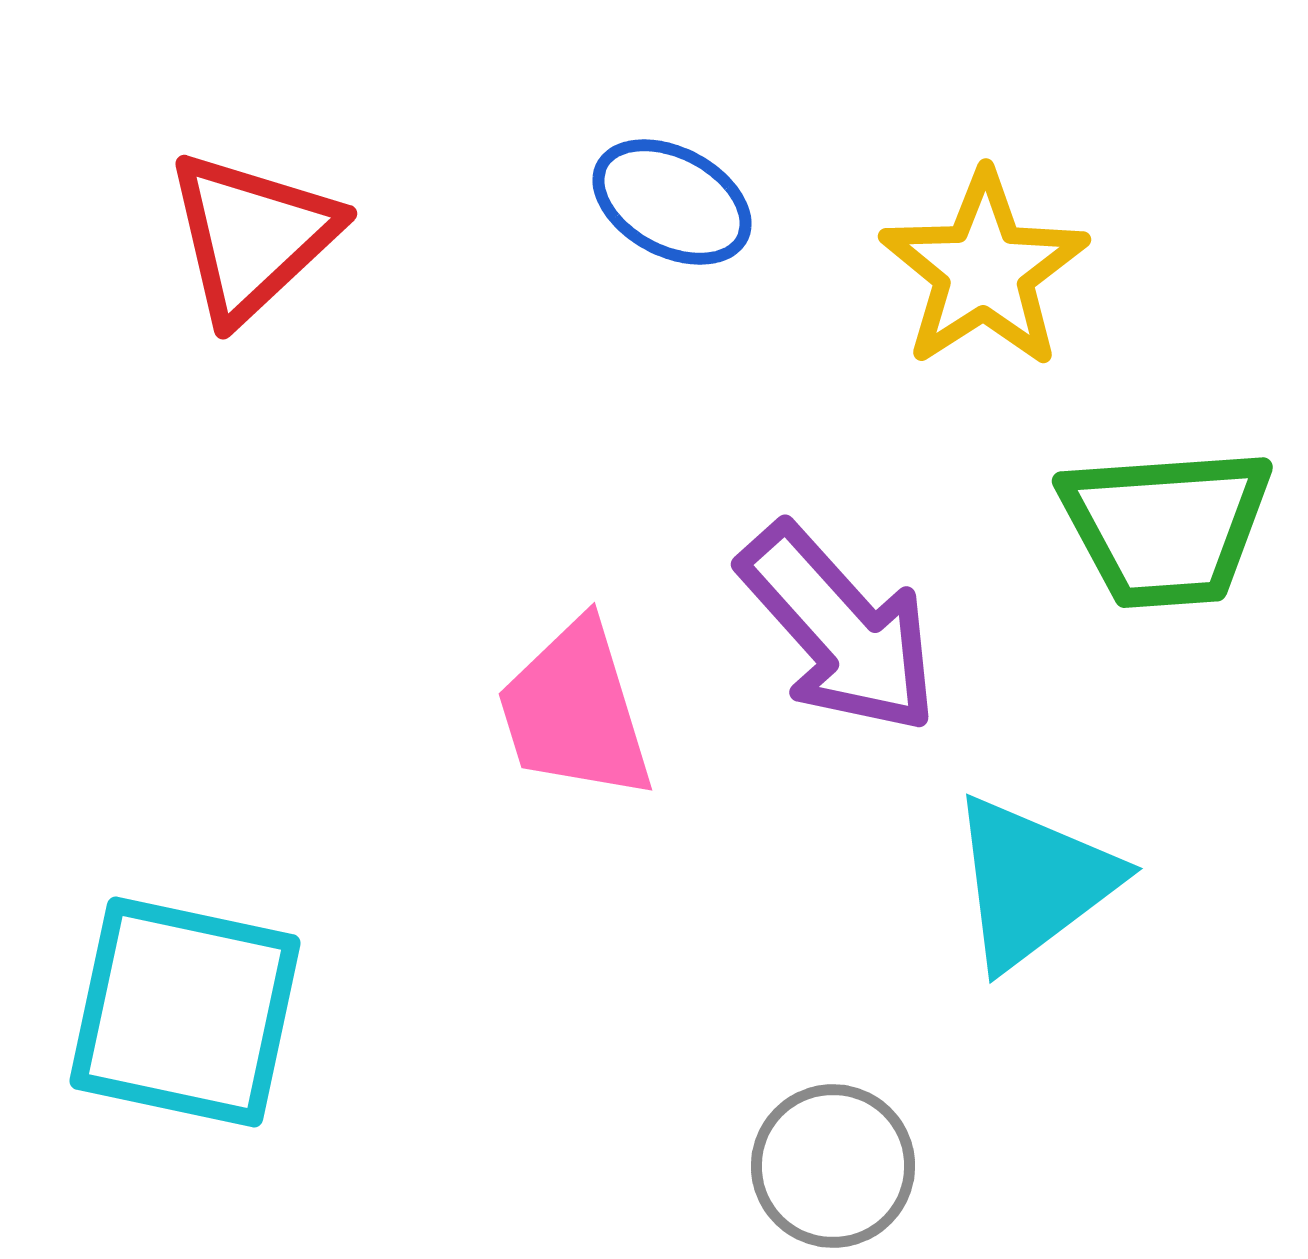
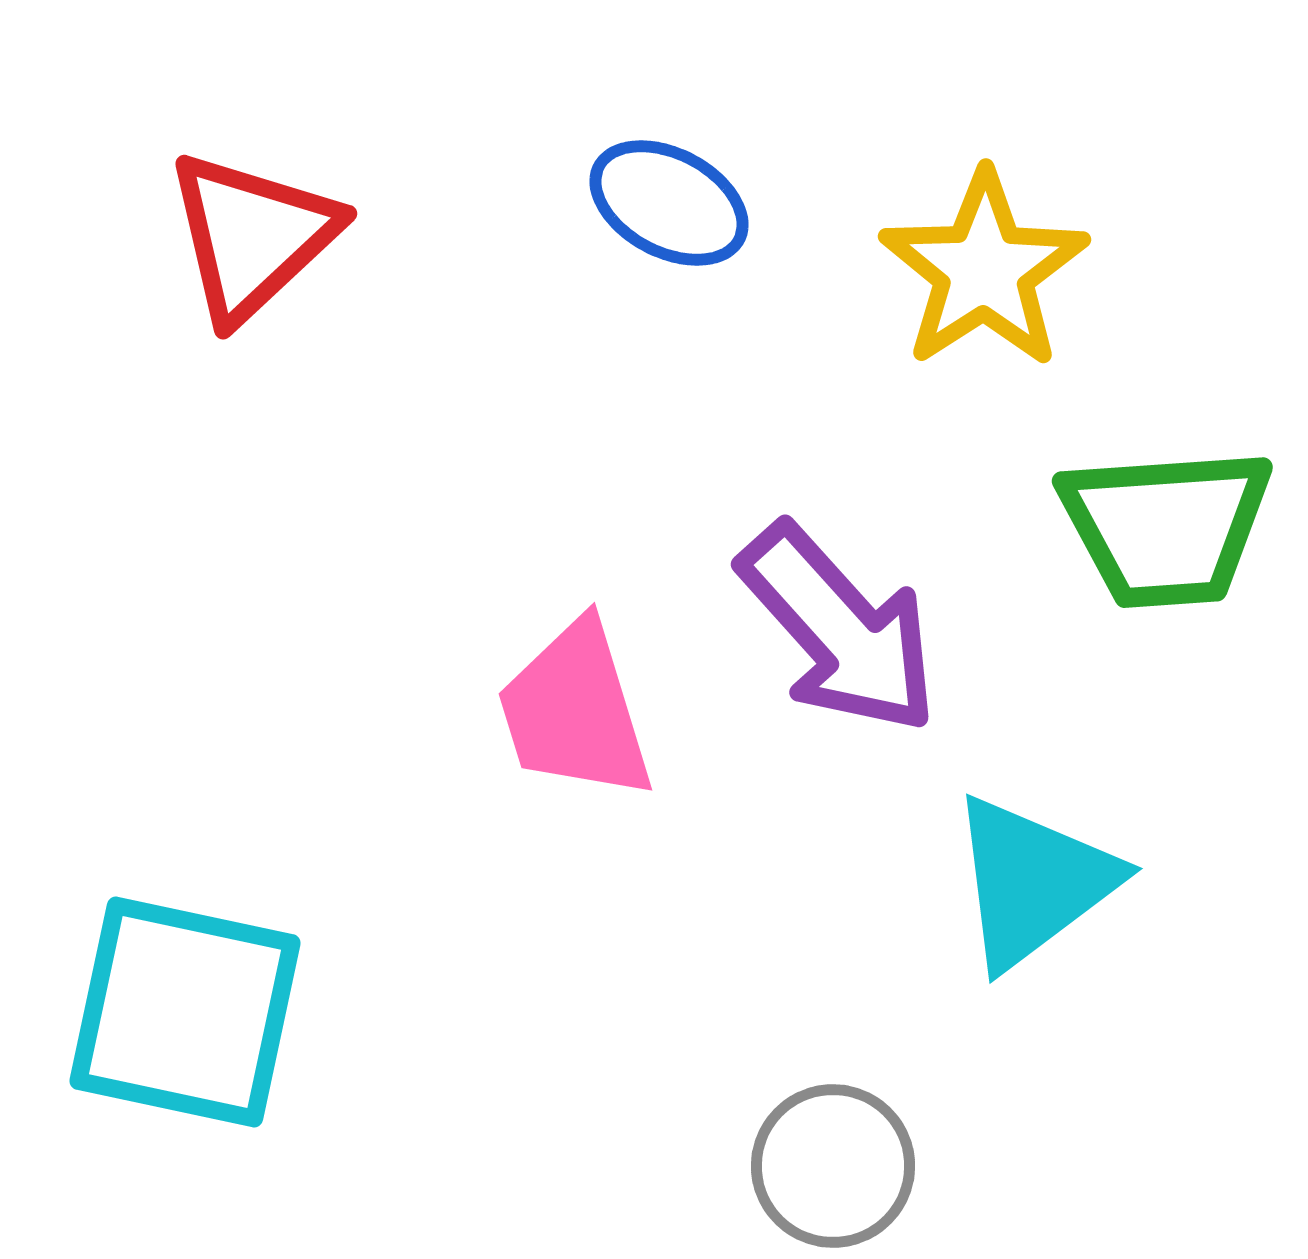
blue ellipse: moved 3 px left, 1 px down
